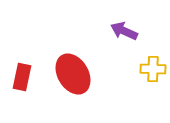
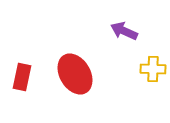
red ellipse: moved 2 px right
